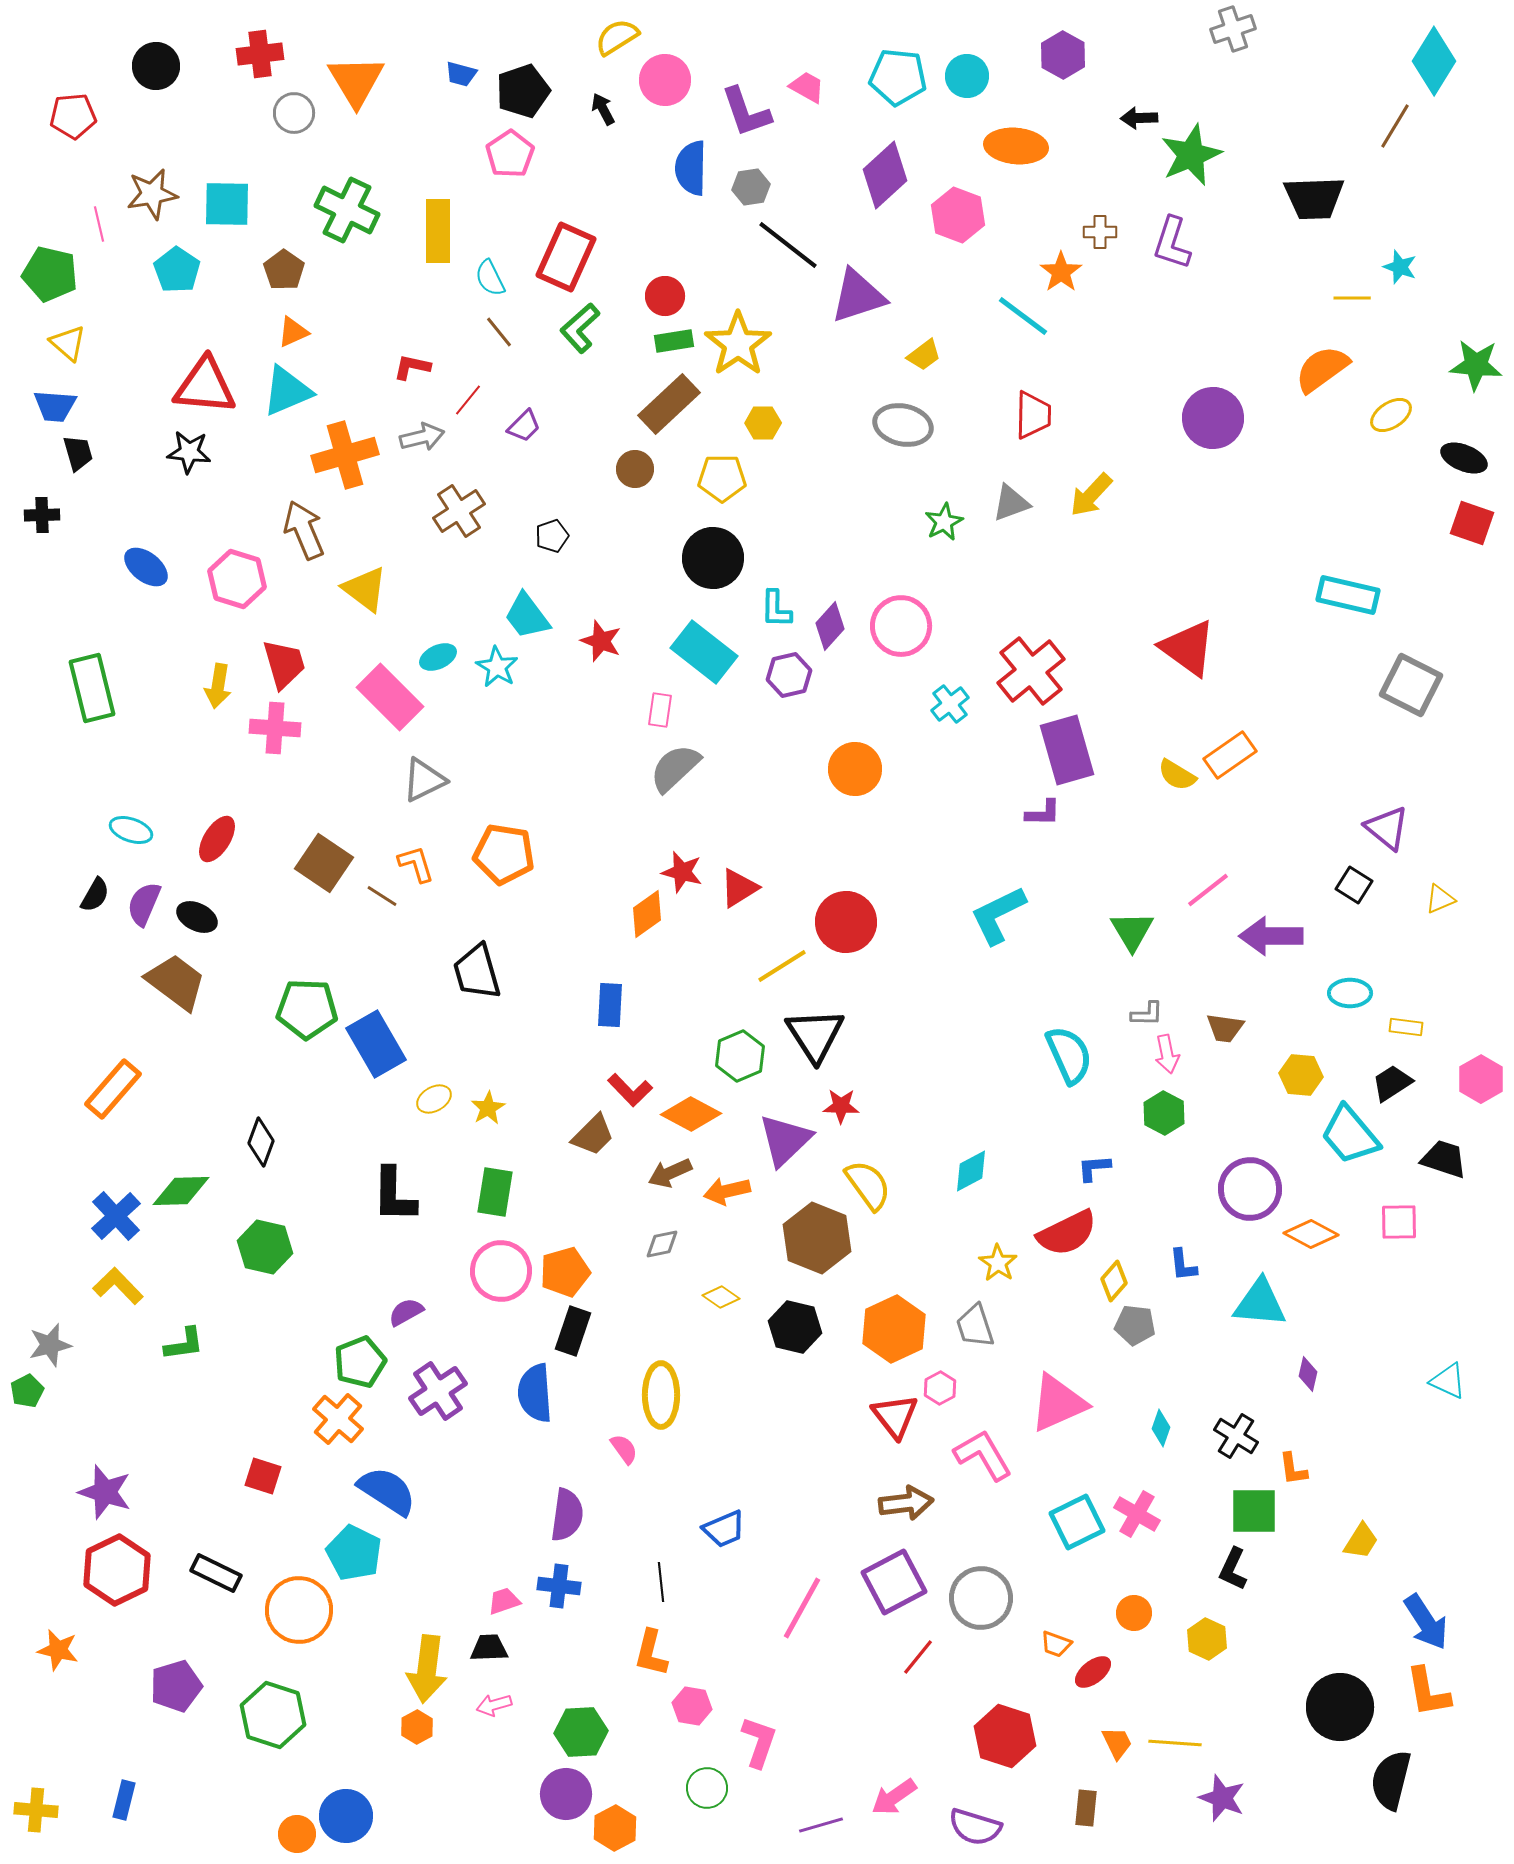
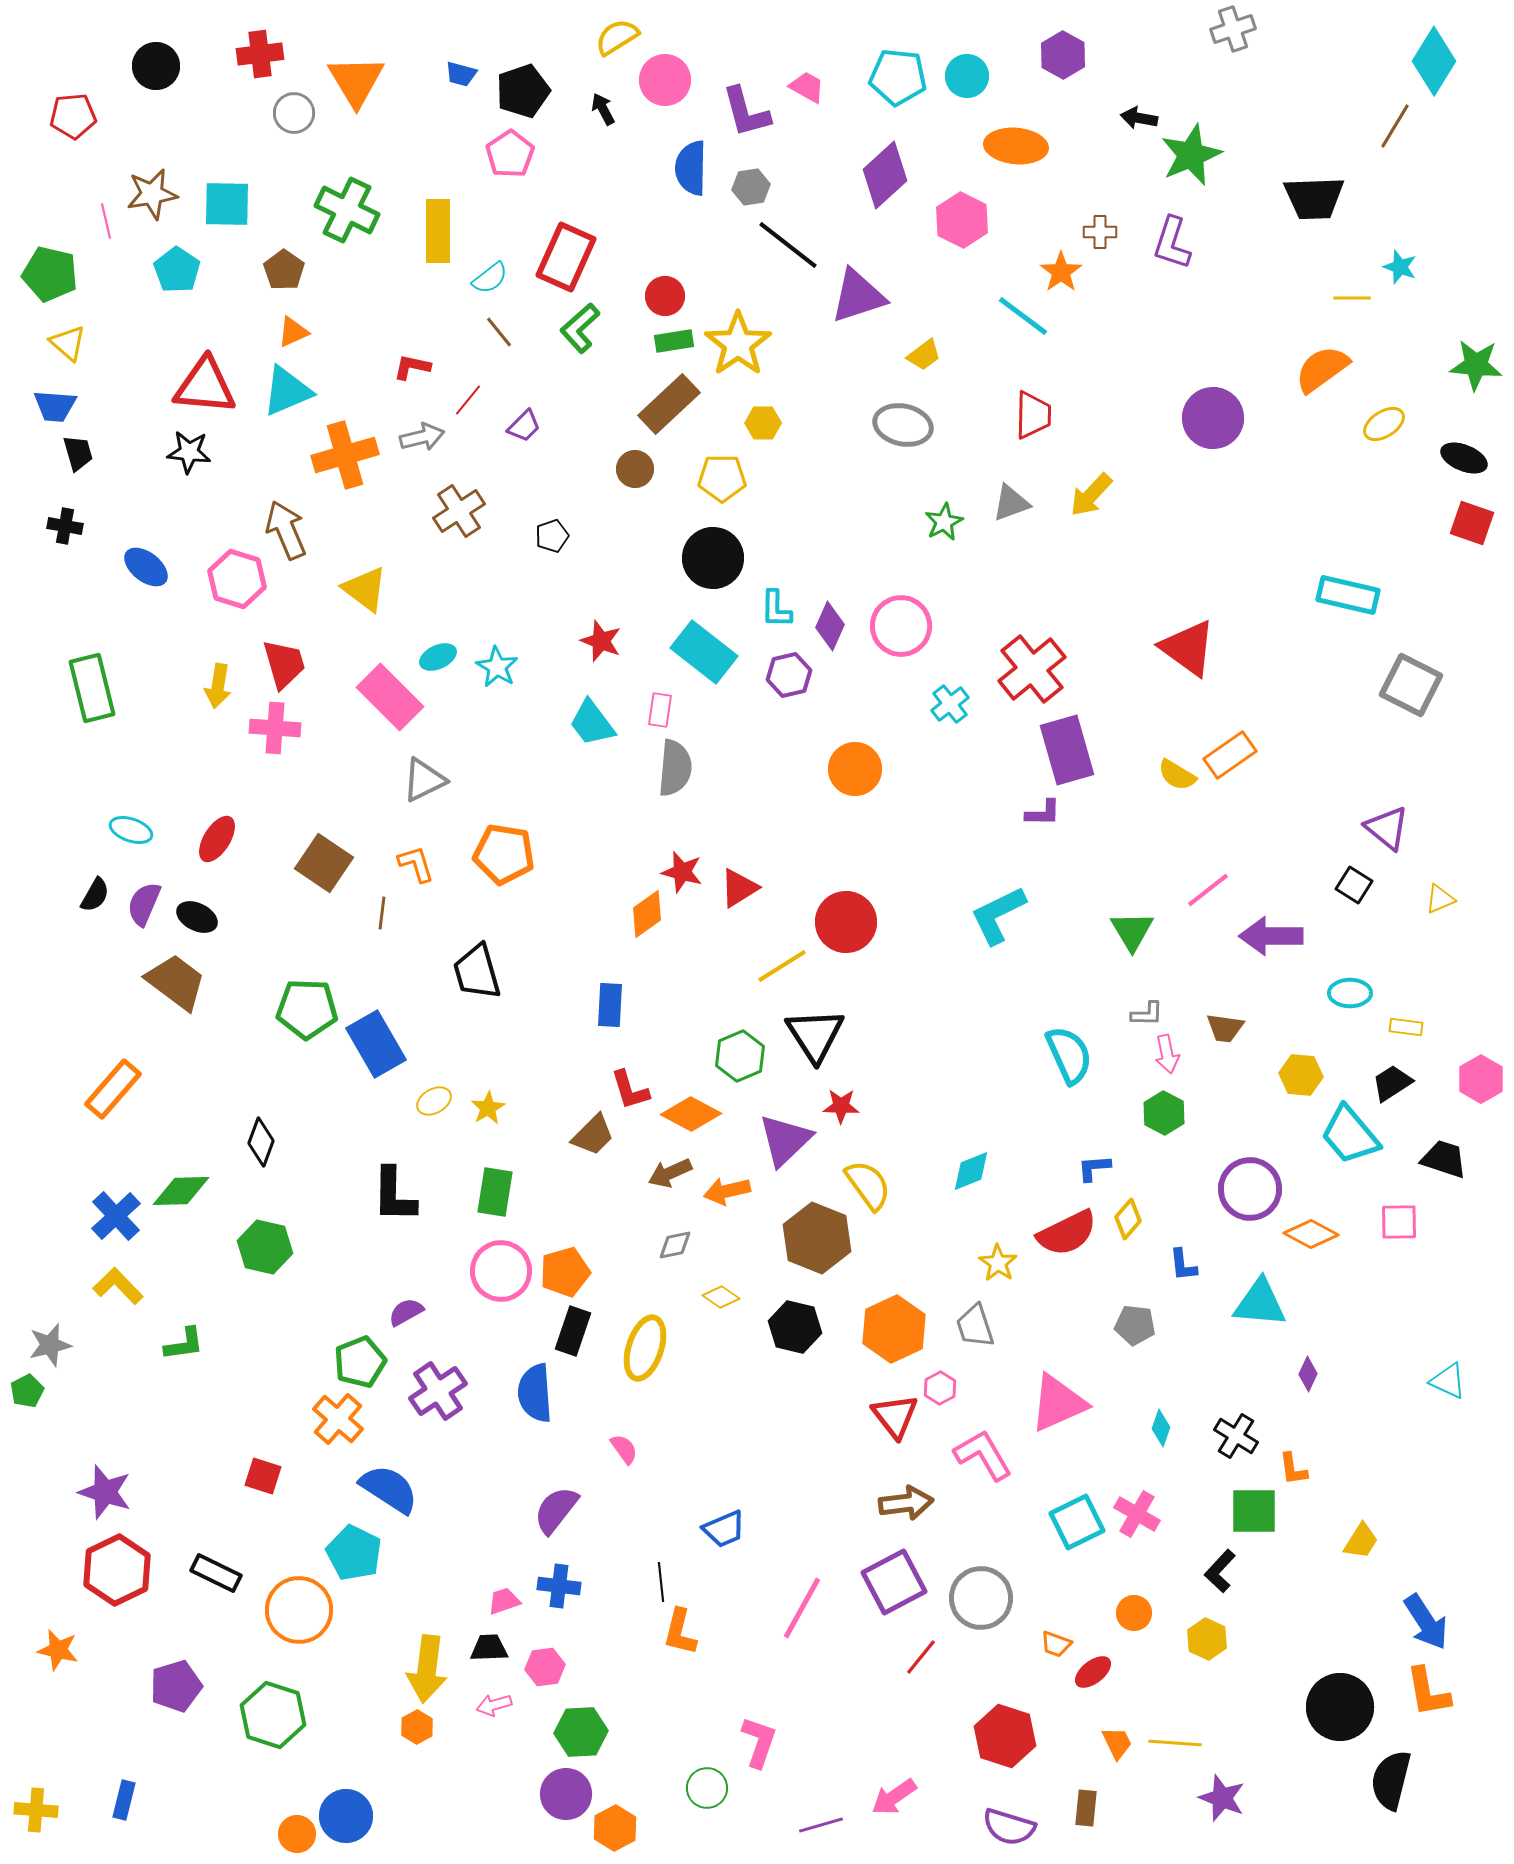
purple L-shape at (746, 112): rotated 4 degrees clockwise
black arrow at (1139, 118): rotated 12 degrees clockwise
pink hexagon at (958, 215): moved 4 px right, 5 px down; rotated 6 degrees clockwise
pink line at (99, 224): moved 7 px right, 3 px up
cyan semicircle at (490, 278): rotated 102 degrees counterclockwise
yellow ellipse at (1391, 415): moved 7 px left, 9 px down
black cross at (42, 515): moved 23 px right, 11 px down; rotated 12 degrees clockwise
brown arrow at (304, 530): moved 18 px left
cyan trapezoid at (527, 616): moved 65 px right, 107 px down
purple diamond at (830, 626): rotated 18 degrees counterclockwise
red cross at (1031, 671): moved 1 px right, 2 px up
gray semicircle at (675, 768): rotated 138 degrees clockwise
brown line at (382, 896): moved 17 px down; rotated 64 degrees clockwise
red L-shape at (630, 1090): rotated 27 degrees clockwise
yellow ellipse at (434, 1099): moved 2 px down
cyan diamond at (971, 1171): rotated 6 degrees clockwise
gray diamond at (662, 1244): moved 13 px right, 1 px down
yellow diamond at (1114, 1281): moved 14 px right, 62 px up
purple diamond at (1308, 1374): rotated 12 degrees clockwise
yellow ellipse at (661, 1395): moved 16 px left, 47 px up; rotated 18 degrees clockwise
blue semicircle at (387, 1491): moved 2 px right, 2 px up
purple semicircle at (567, 1515): moved 11 px left, 5 px up; rotated 150 degrees counterclockwise
black L-shape at (1233, 1569): moved 13 px left, 2 px down; rotated 18 degrees clockwise
orange L-shape at (651, 1653): moved 29 px right, 21 px up
red line at (918, 1657): moved 3 px right
pink hexagon at (692, 1706): moved 147 px left, 39 px up; rotated 18 degrees counterclockwise
purple semicircle at (975, 1827): moved 34 px right
